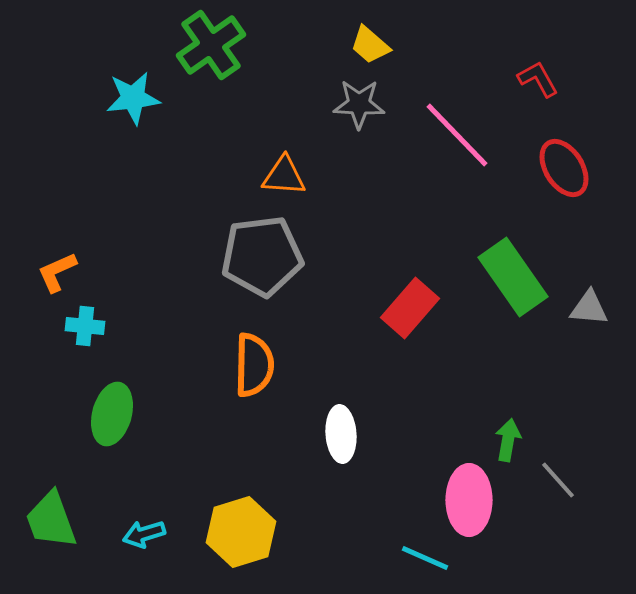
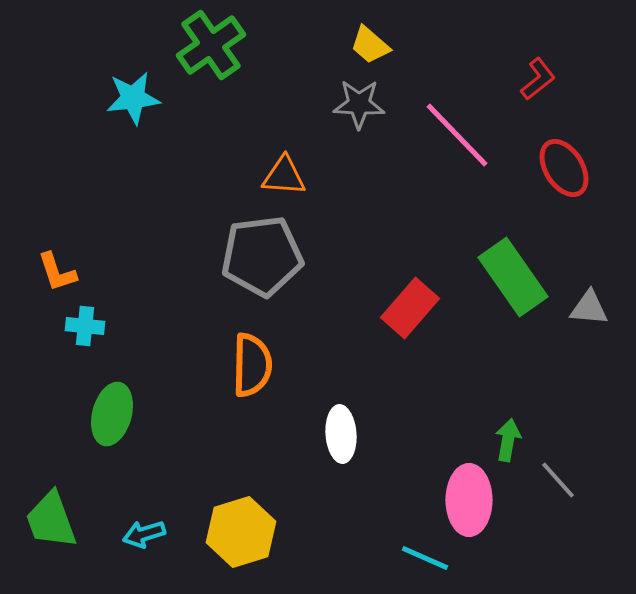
red L-shape: rotated 81 degrees clockwise
orange L-shape: rotated 84 degrees counterclockwise
orange semicircle: moved 2 px left
